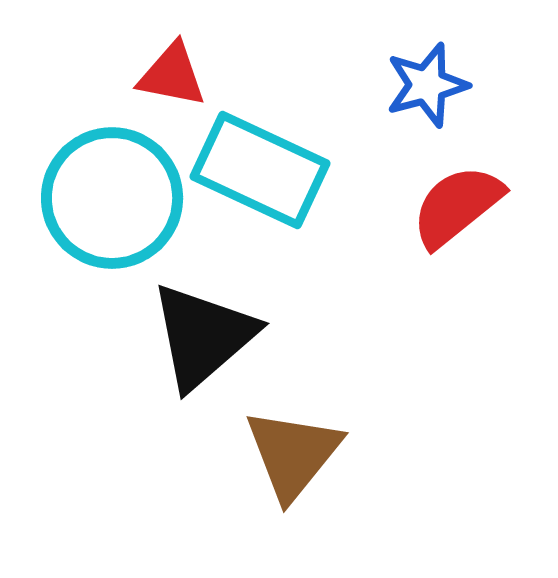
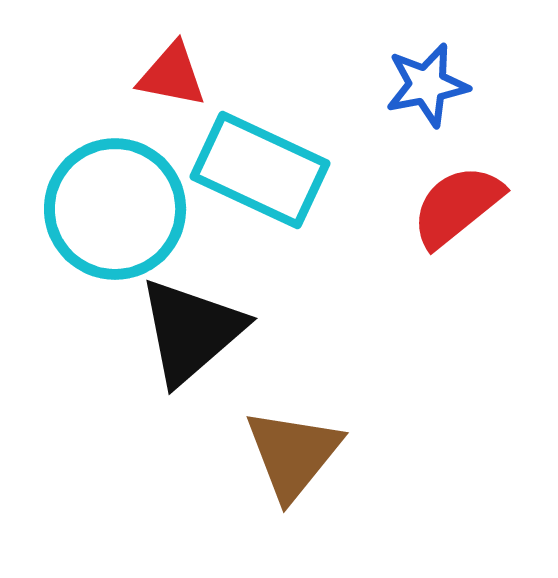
blue star: rotated 4 degrees clockwise
cyan circle: moved 3 px right, 11 px down
black triangle: moved 12 px left, 5 px up
